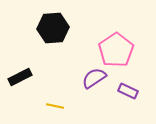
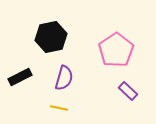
black hexagon: moved 2 px left, 9 px down; rotated 8 degrees counterclockwise
purple semicircle: moved 30 px left; rotated 140 degrees clockwise
purple rectangle: rotated 18 degrees clockwise
yellow line: moved 4 px right, 2 px down
